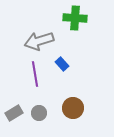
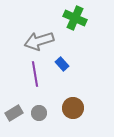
green cross: rotated 20 degrees clockwise
